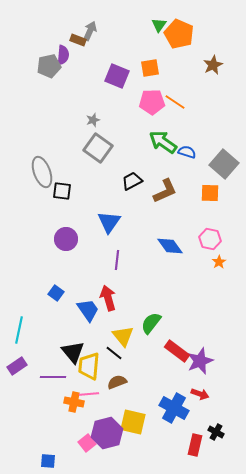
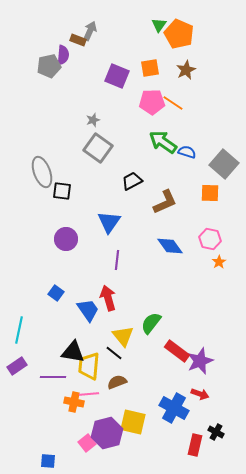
brown star at (213, 65): moved 27 px left, 5 px down
orange line at (175, 102): moved 2 px left, 1 px down
brown L-shape at (165, 191): moved 11 px down
black triangle at (73, 352): rotated 40 degrees counterclockwise
